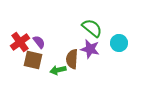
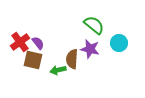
green semicircle: moved 2 px right, 3 px up
purple semicircle: moved 1 px left, 1 px down
